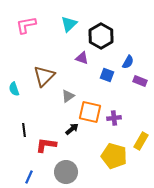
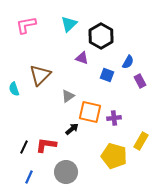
brown triangle: moved 4 px left, 1 px up
purple rectangle: rotated 40 degrees clockwise
black line: moved 17 px down; rotated 32 degrees clockwise
